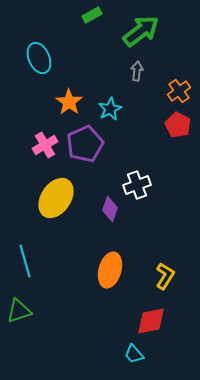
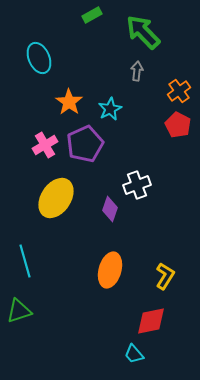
green arrow: moved 2 px right, 1 px down; rotated 96 degrees counterclockwise
